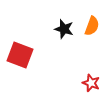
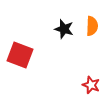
orange semicircle: rotated 18 degrees counterclockwise
red star: moved 2 px down
